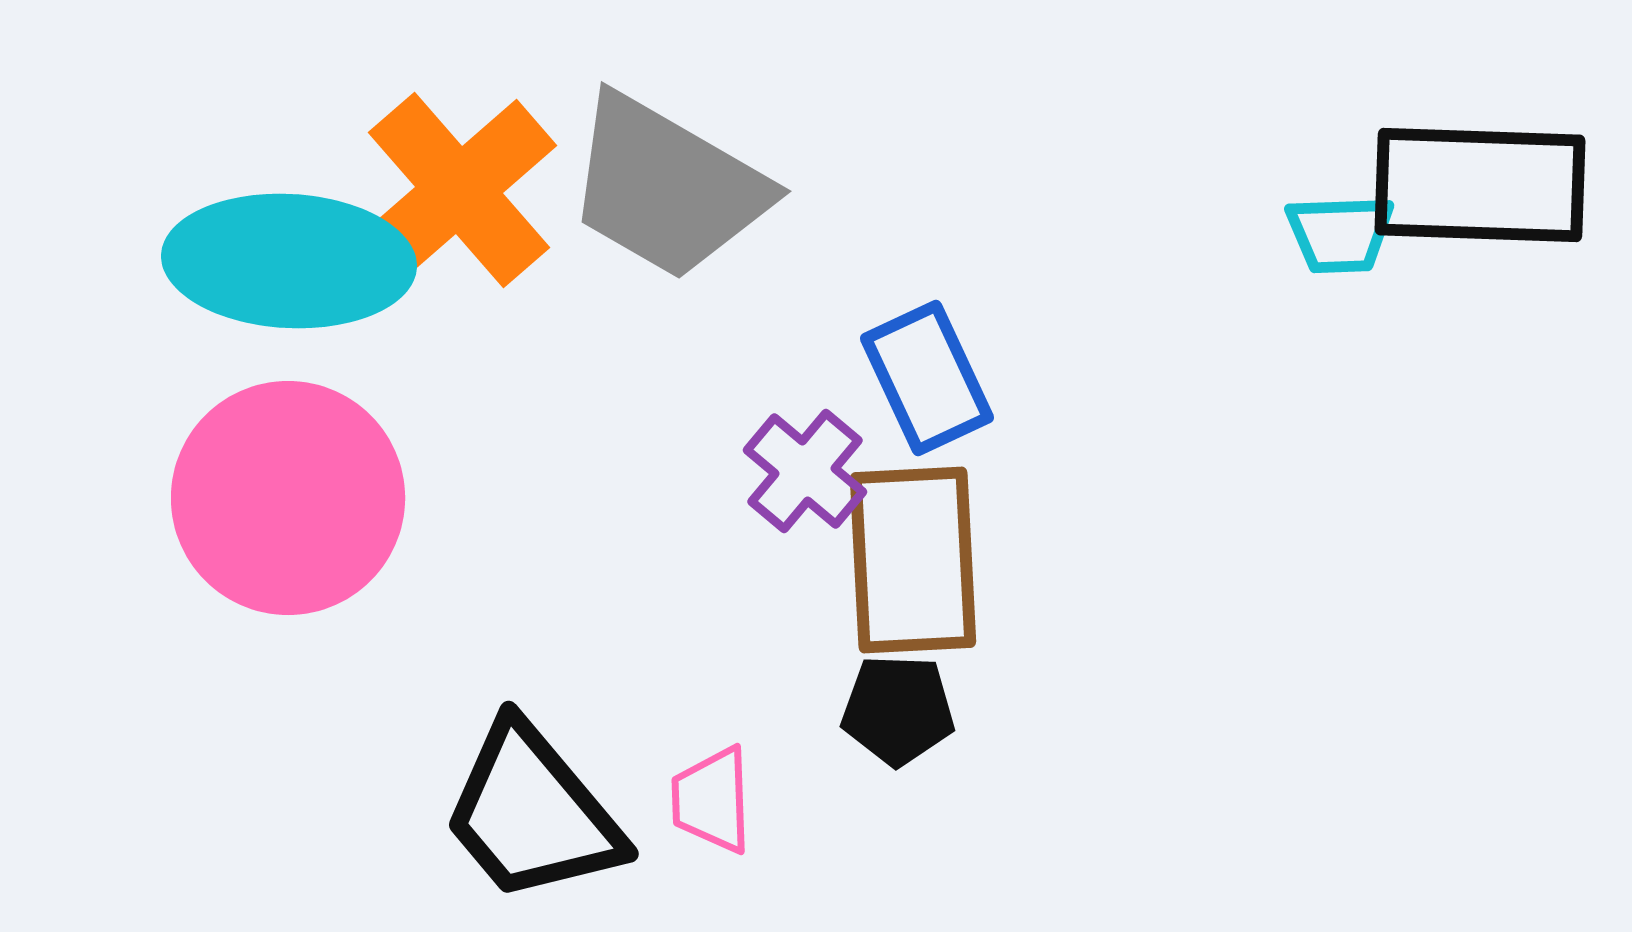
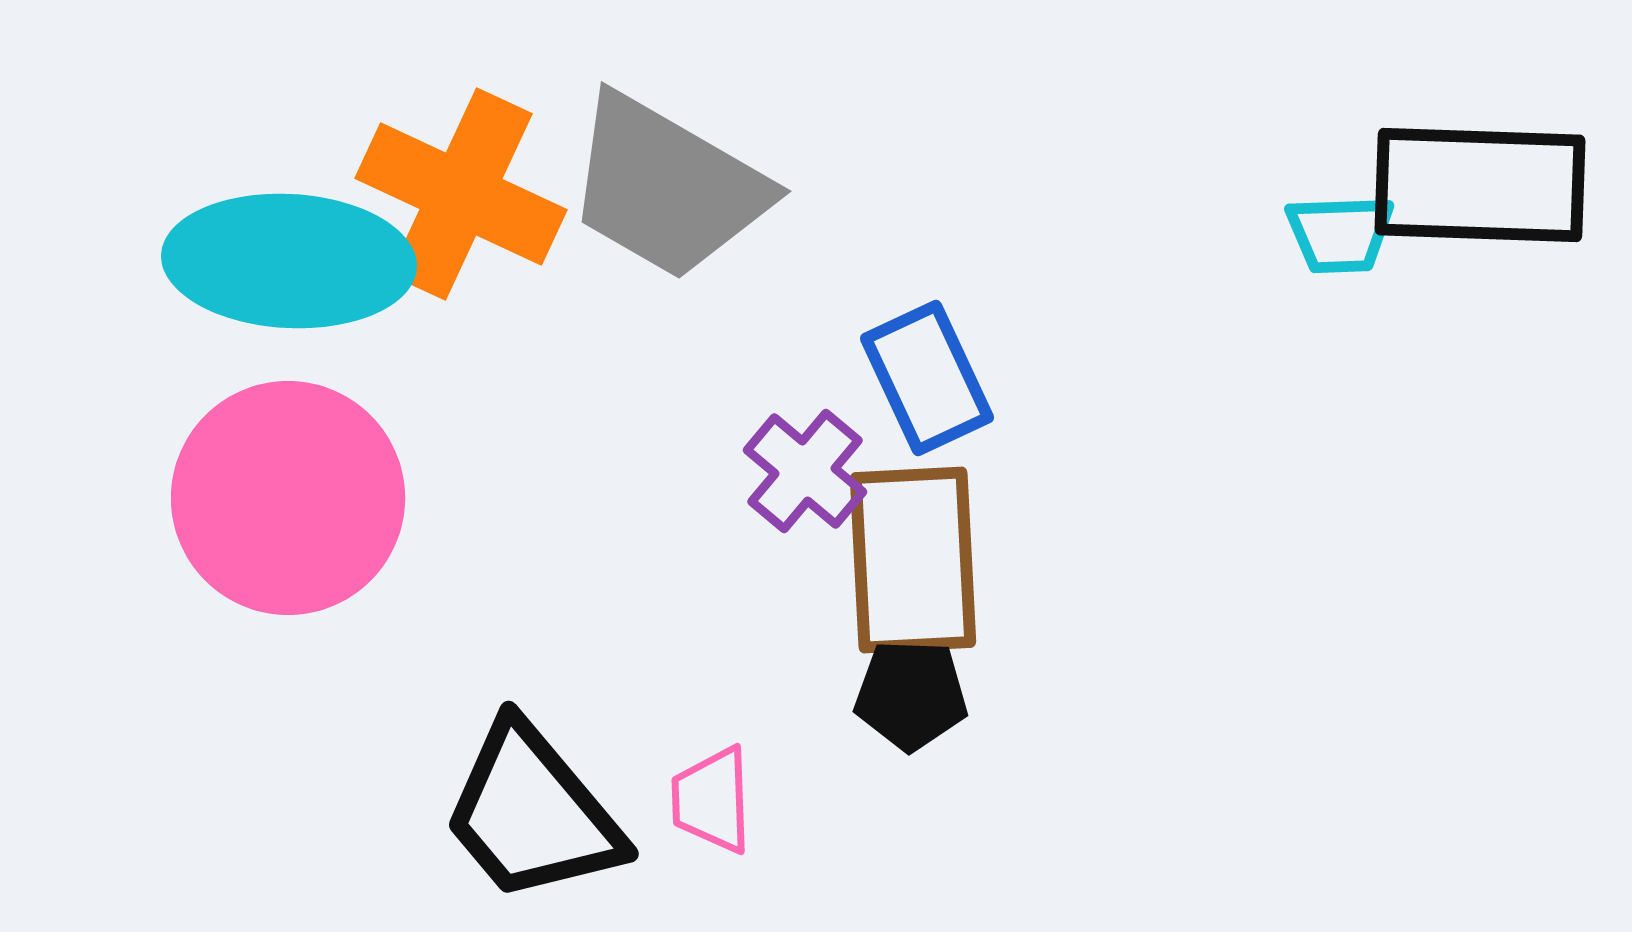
orange cross: moved 2 px right, 4 px down; rotated 24 degrees counterclockwise
black pentagon: moved 13 px right, 15 px up
